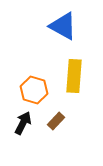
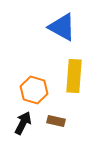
blue triangle: moved 1 px left, 1 px down
brown rectangle: rotated 60 degrees clockwise
